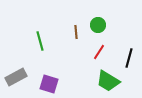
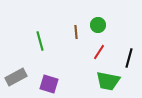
green trapezoid: rotated 20 degrees counterclockwise
